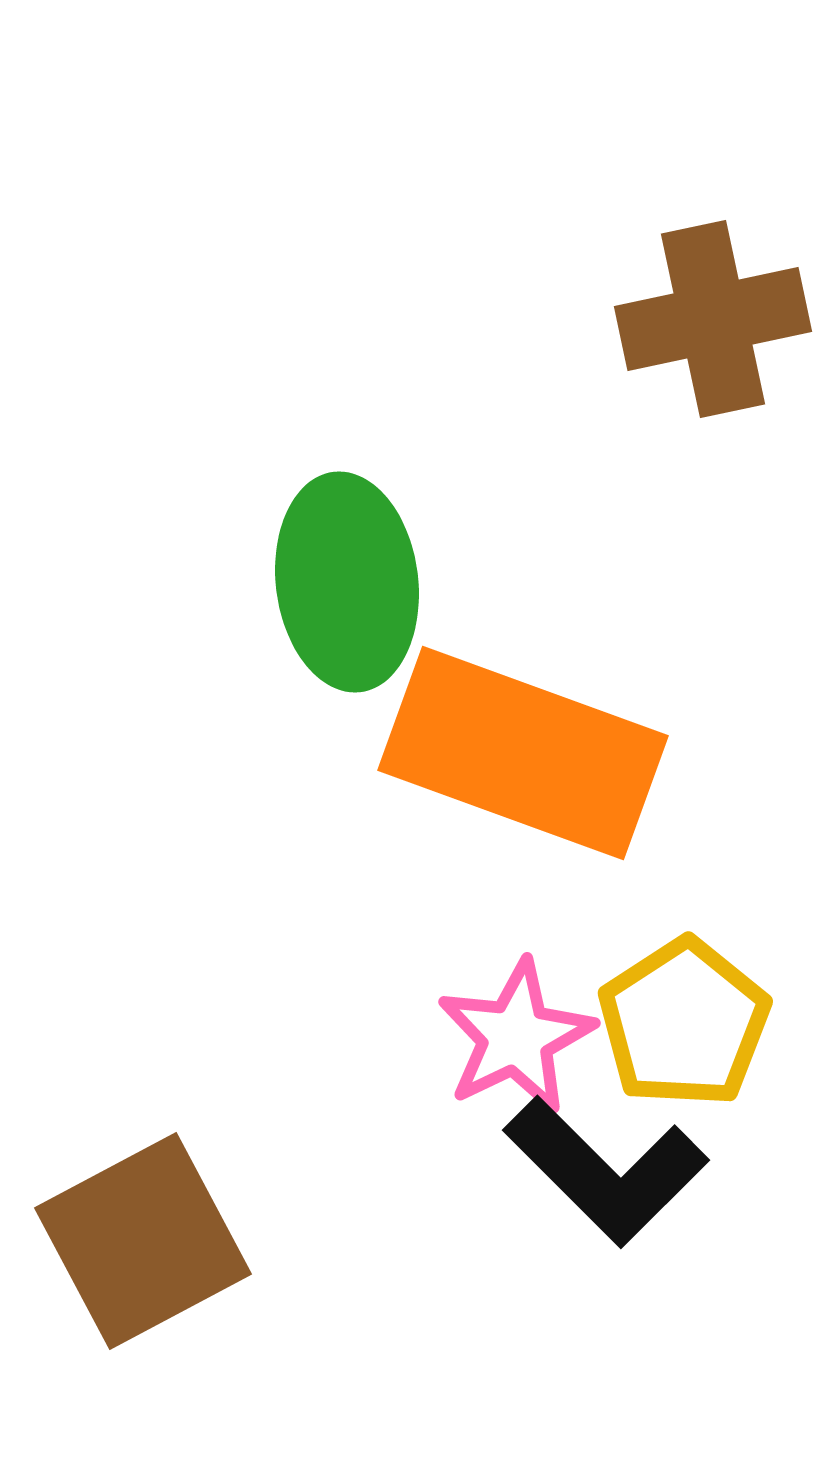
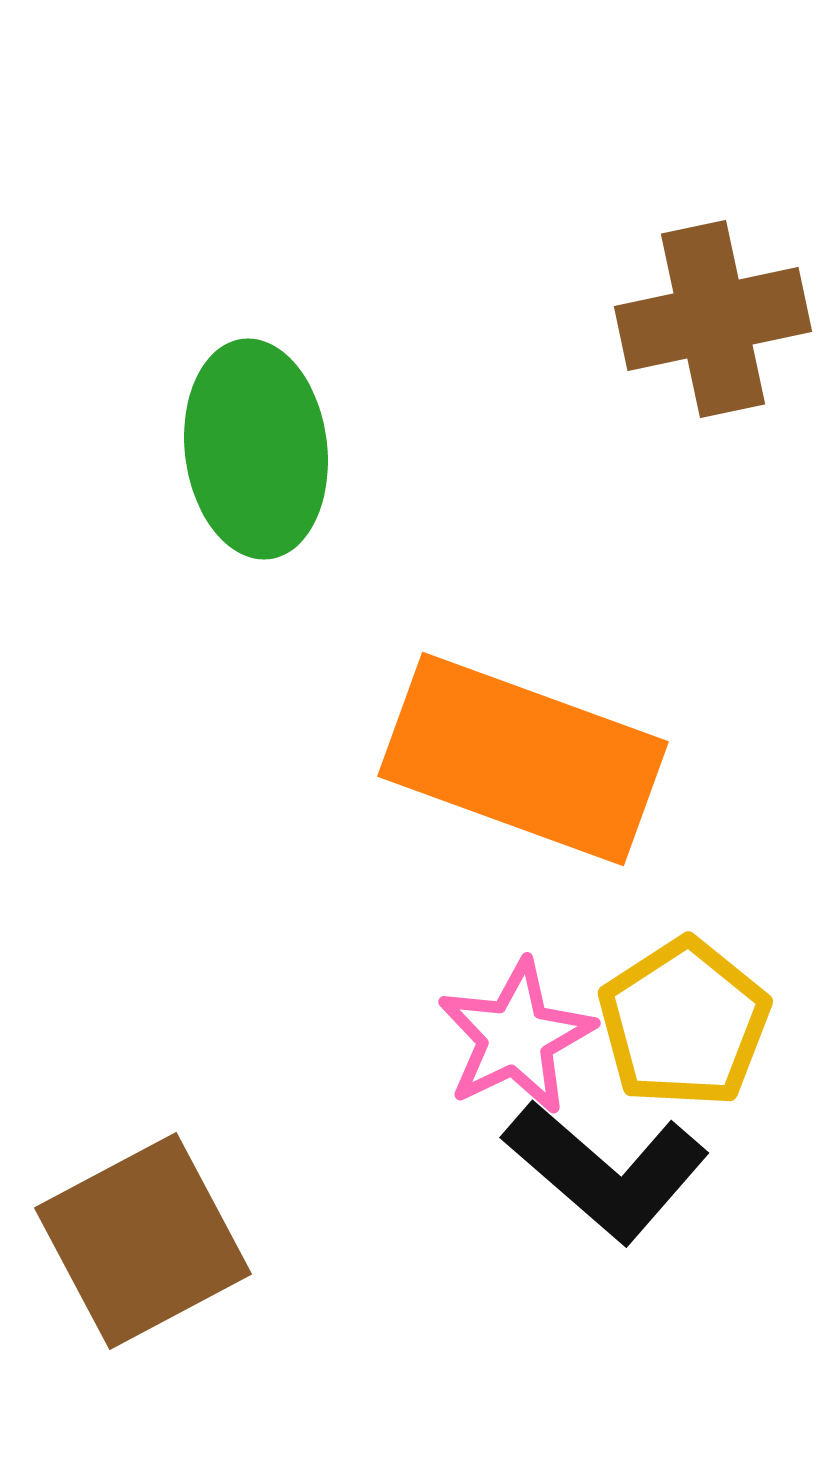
green ellipse: moved 91 px left, 133 px up
orange rectangle: moved 6 px down
black L-shape: rotated 4 degrees counterclockwise
